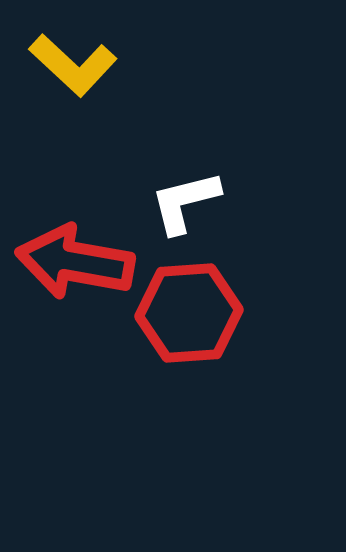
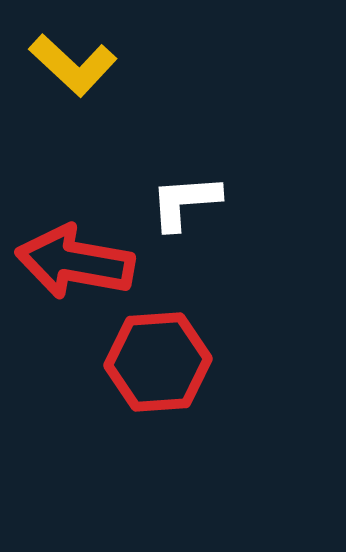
white L-shape: rotated 10 degrees clockwise
red hexagon: moved 31 px left, 49 px down
